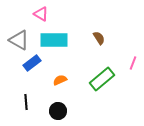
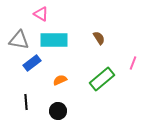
gray triangle: rotated 20 degrees counterclockwise
